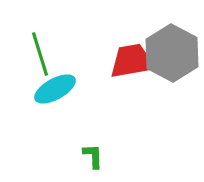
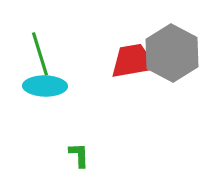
red trapezoid: moved 1 px right
cyan ellipse: moved 10 px left, 3 px up; rotated 30 degrees clockwise
green L-shape: moved 14 px left, 1 px up
